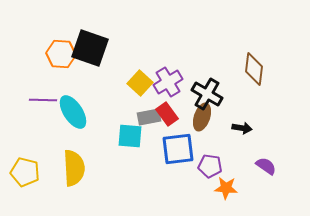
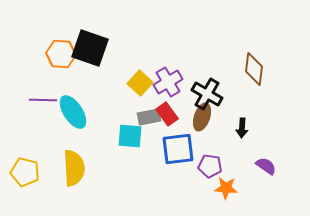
black arrow: rotated 84 degrees clockwise
